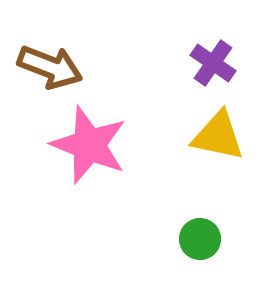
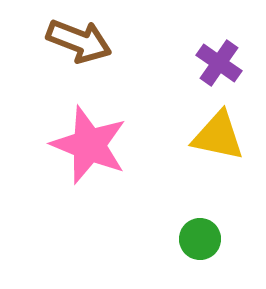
purple cross: moved 6 px right
brown arrow: moved 29 px right, 26 px up
